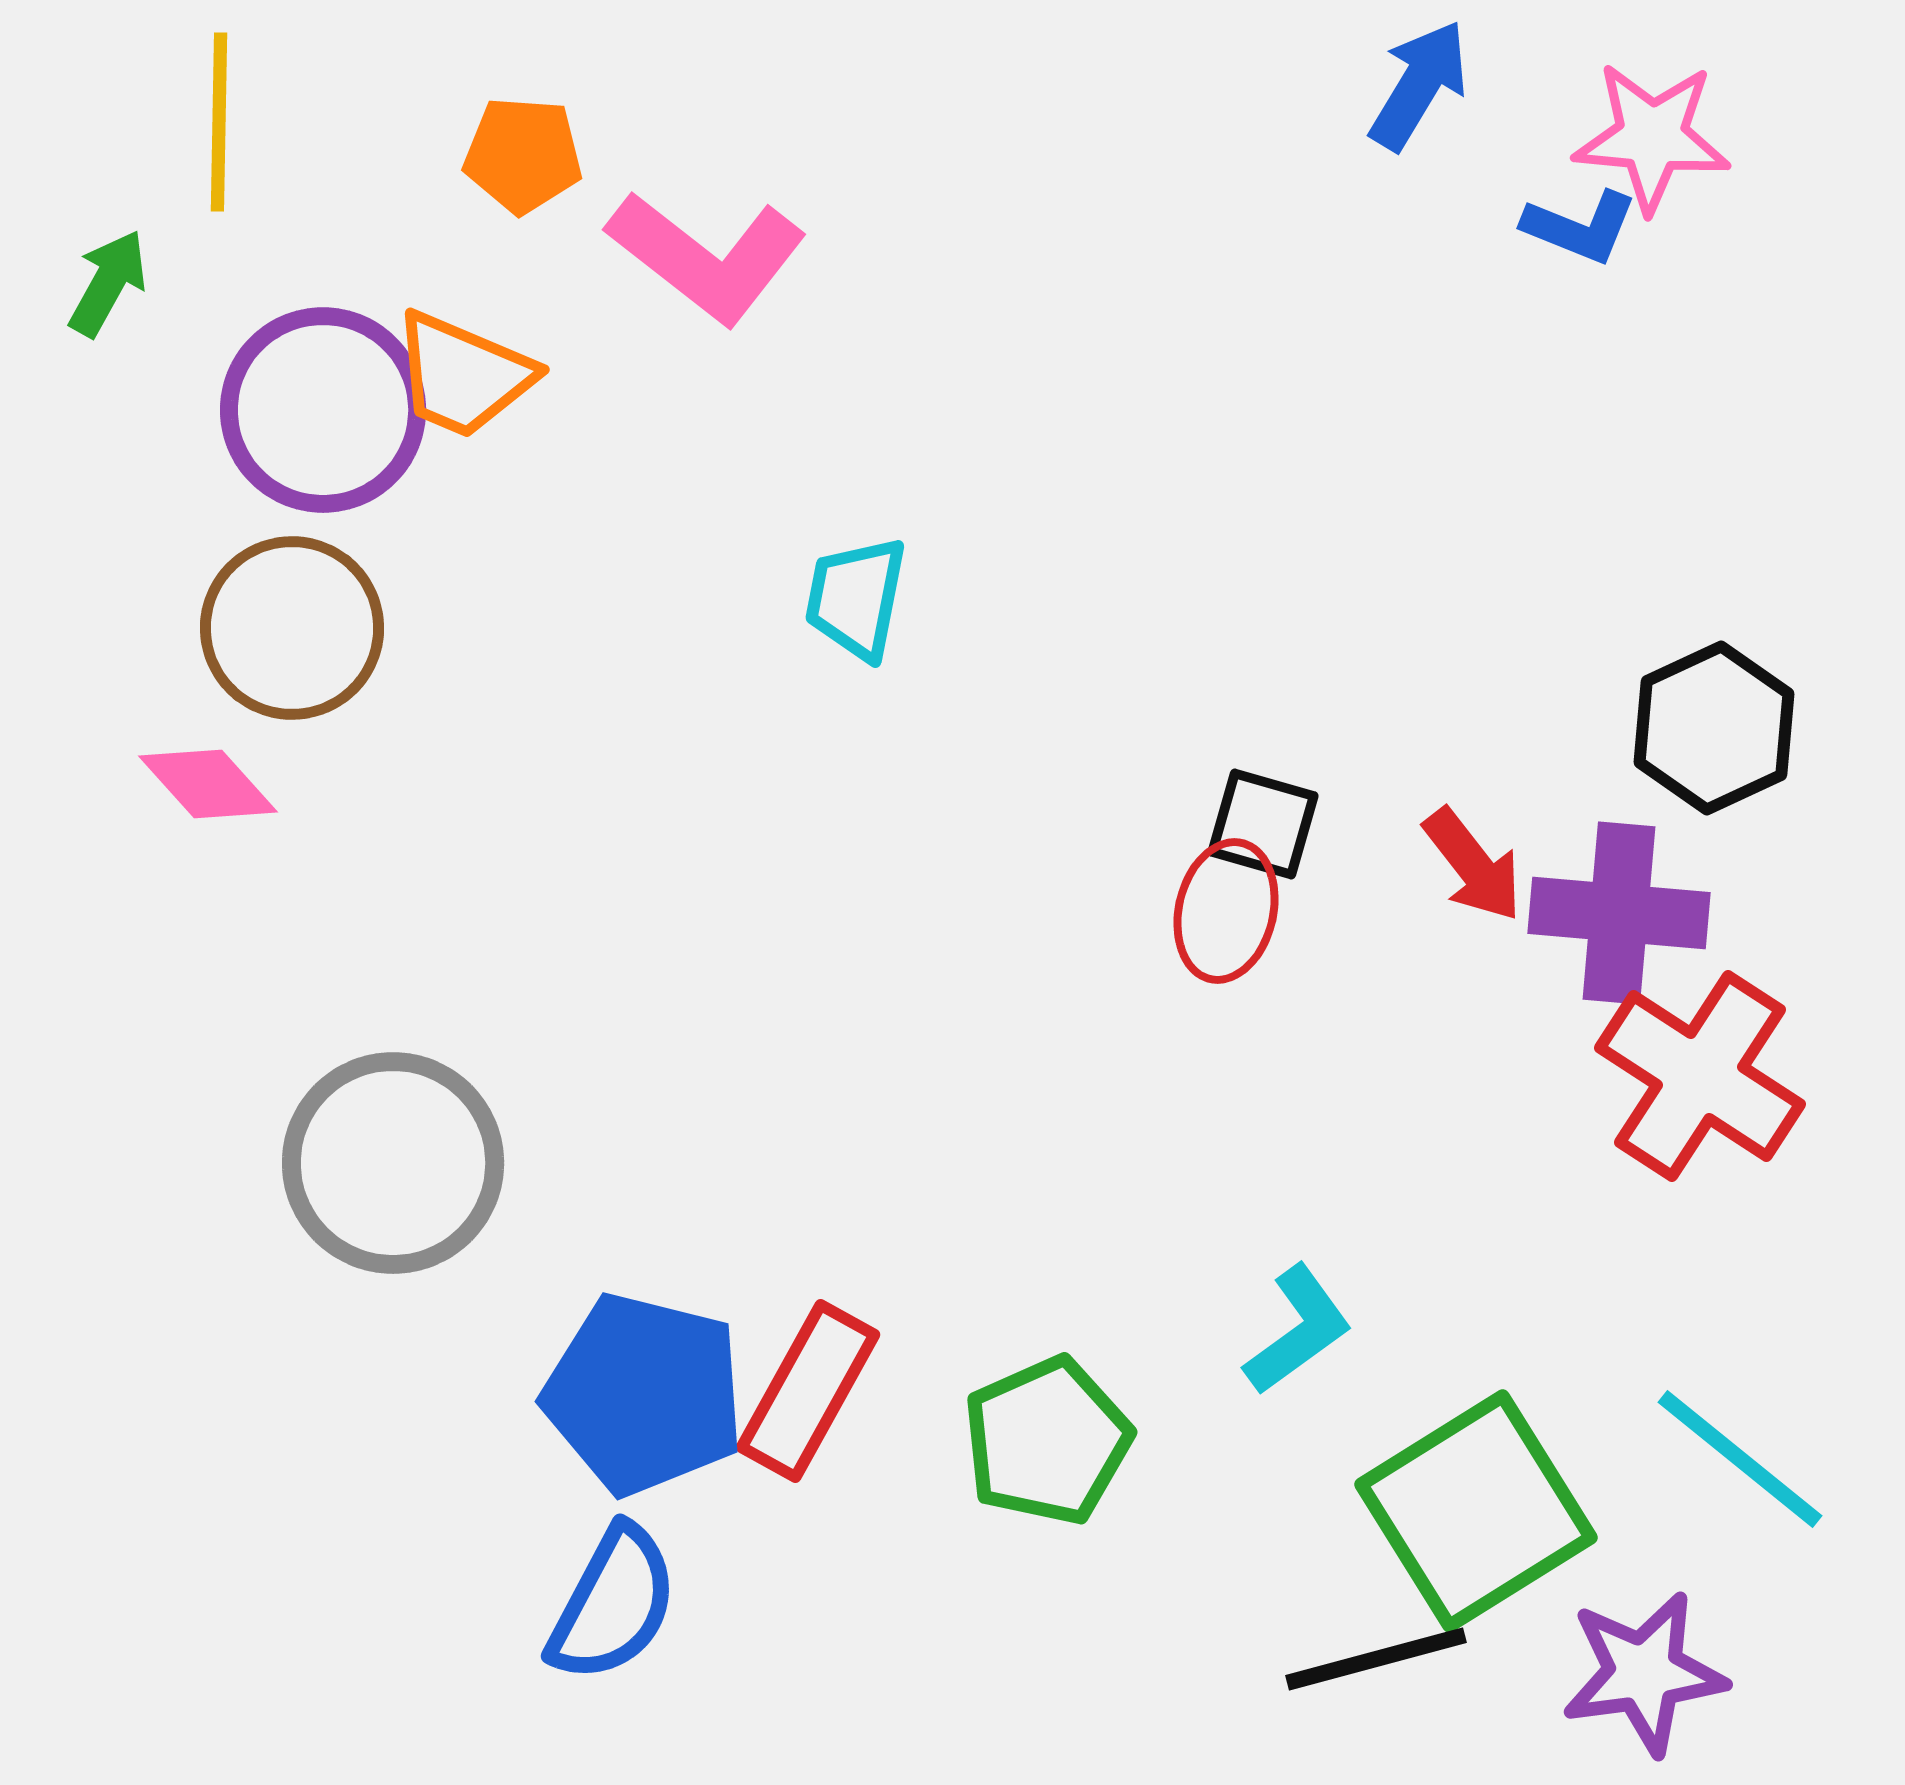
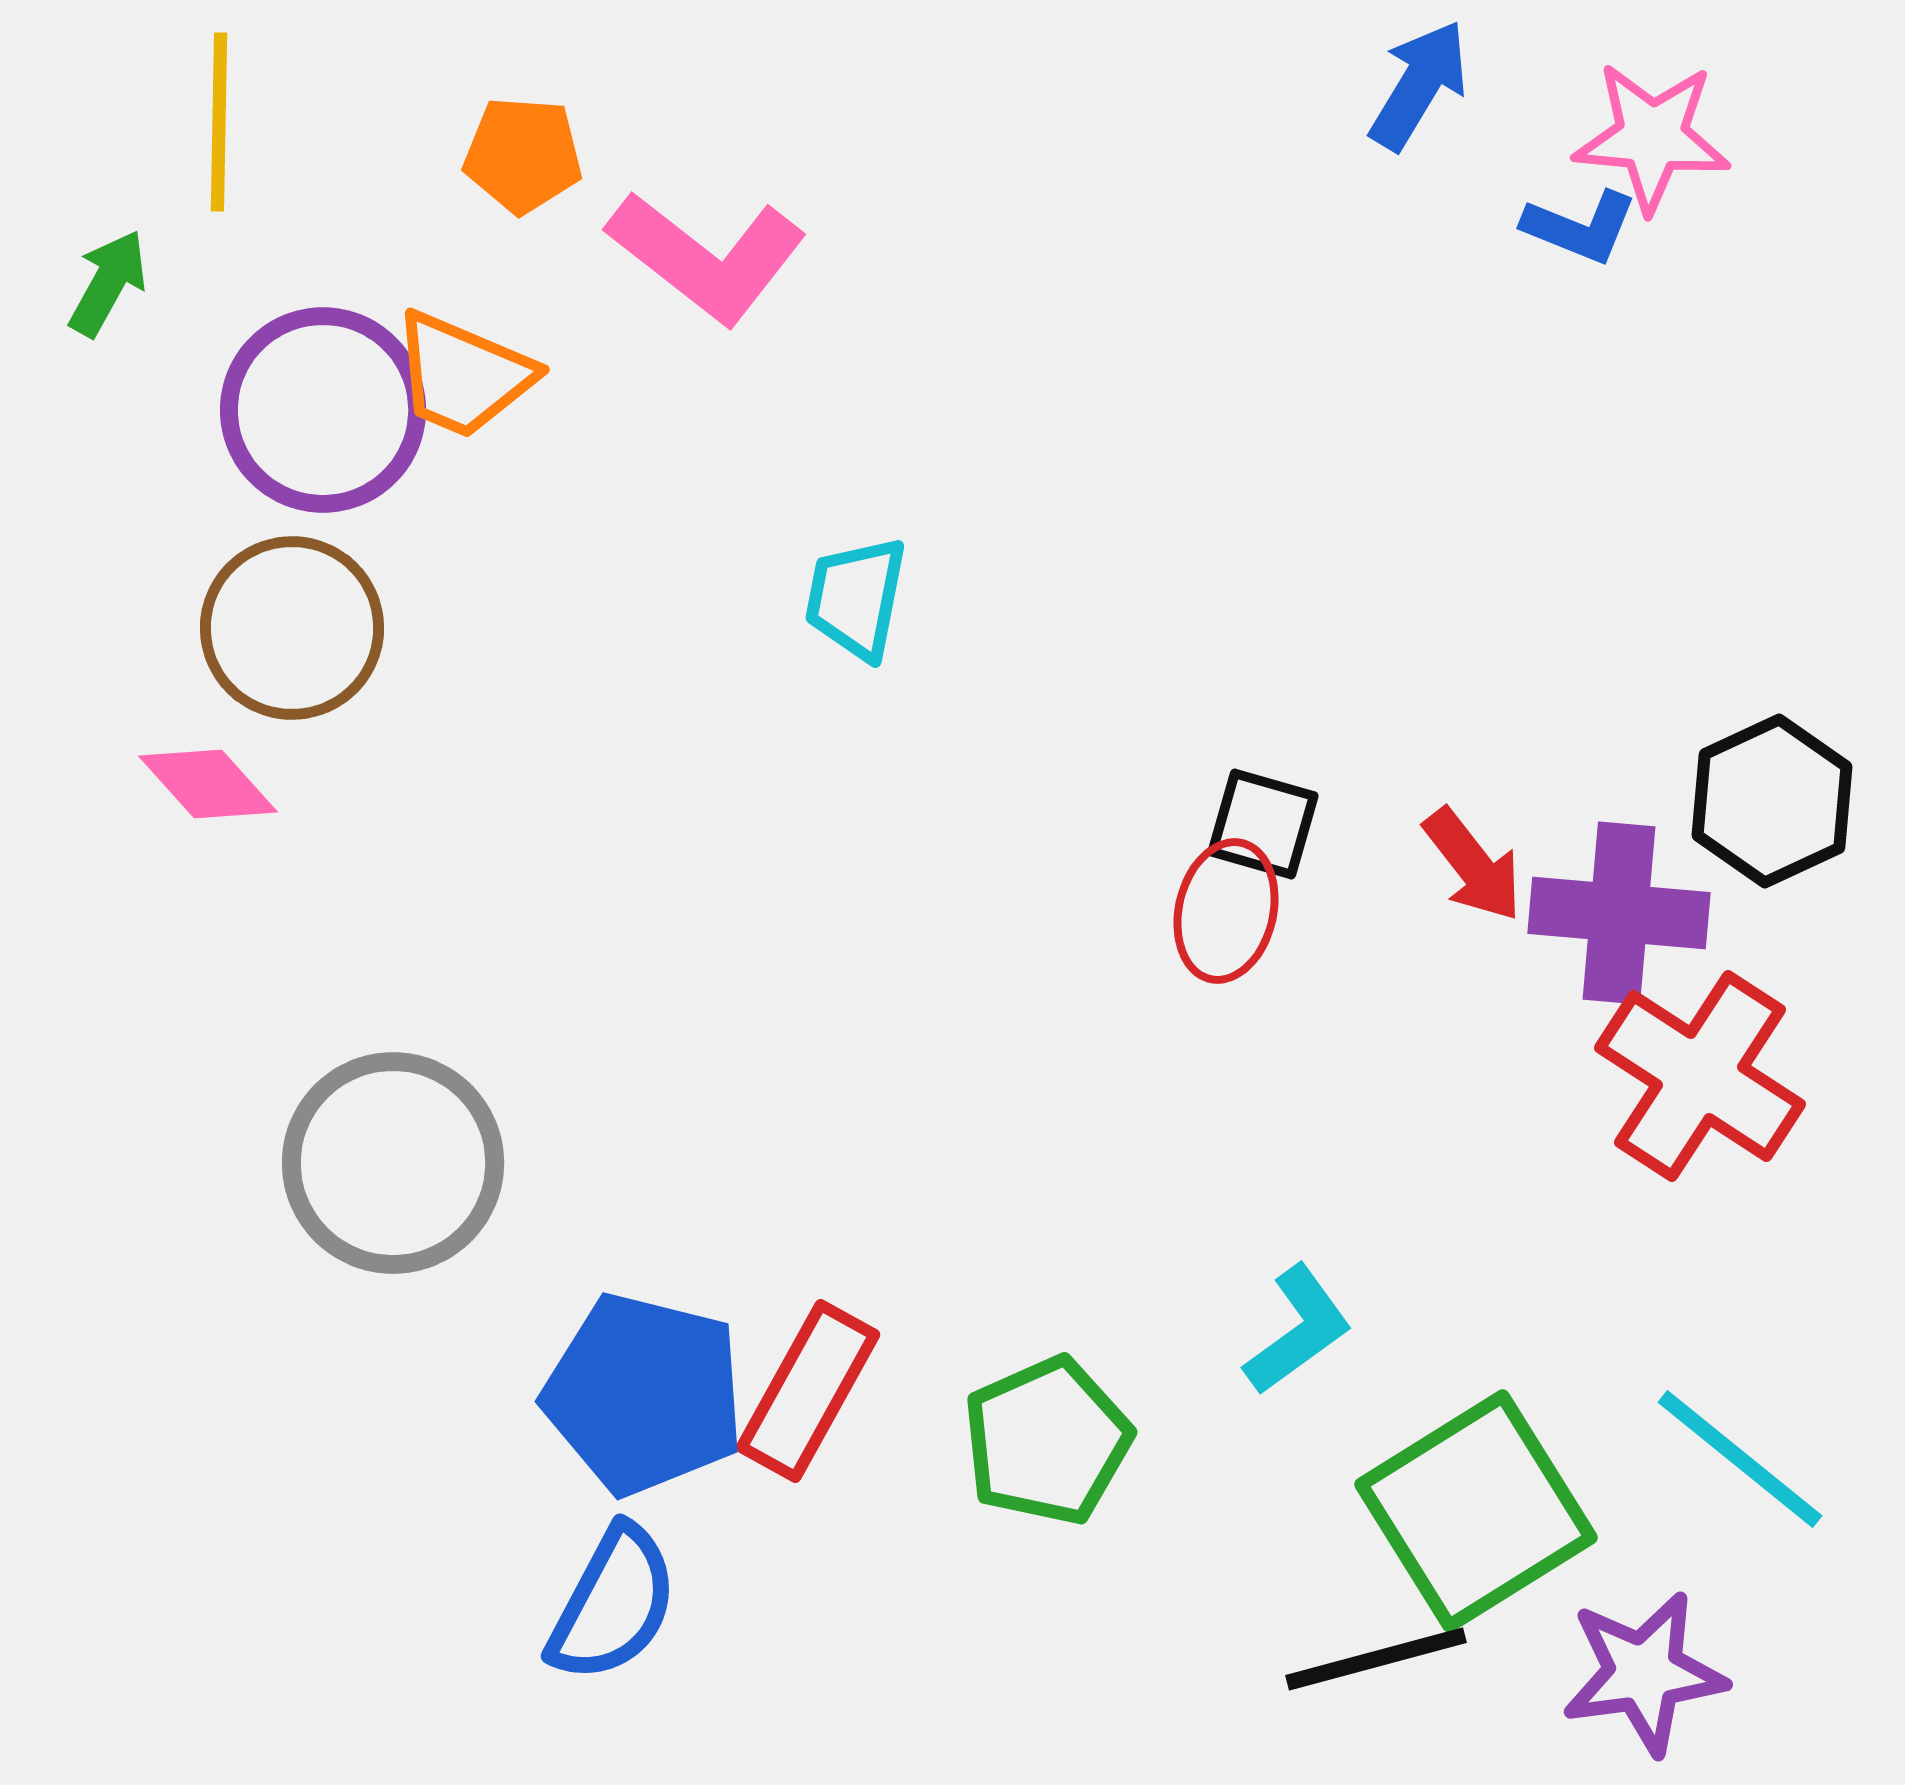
black hexagon: moved 58 px right, 73 px down
